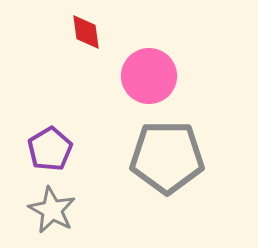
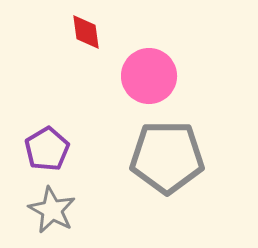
purple pentagon: moved 3 px left
